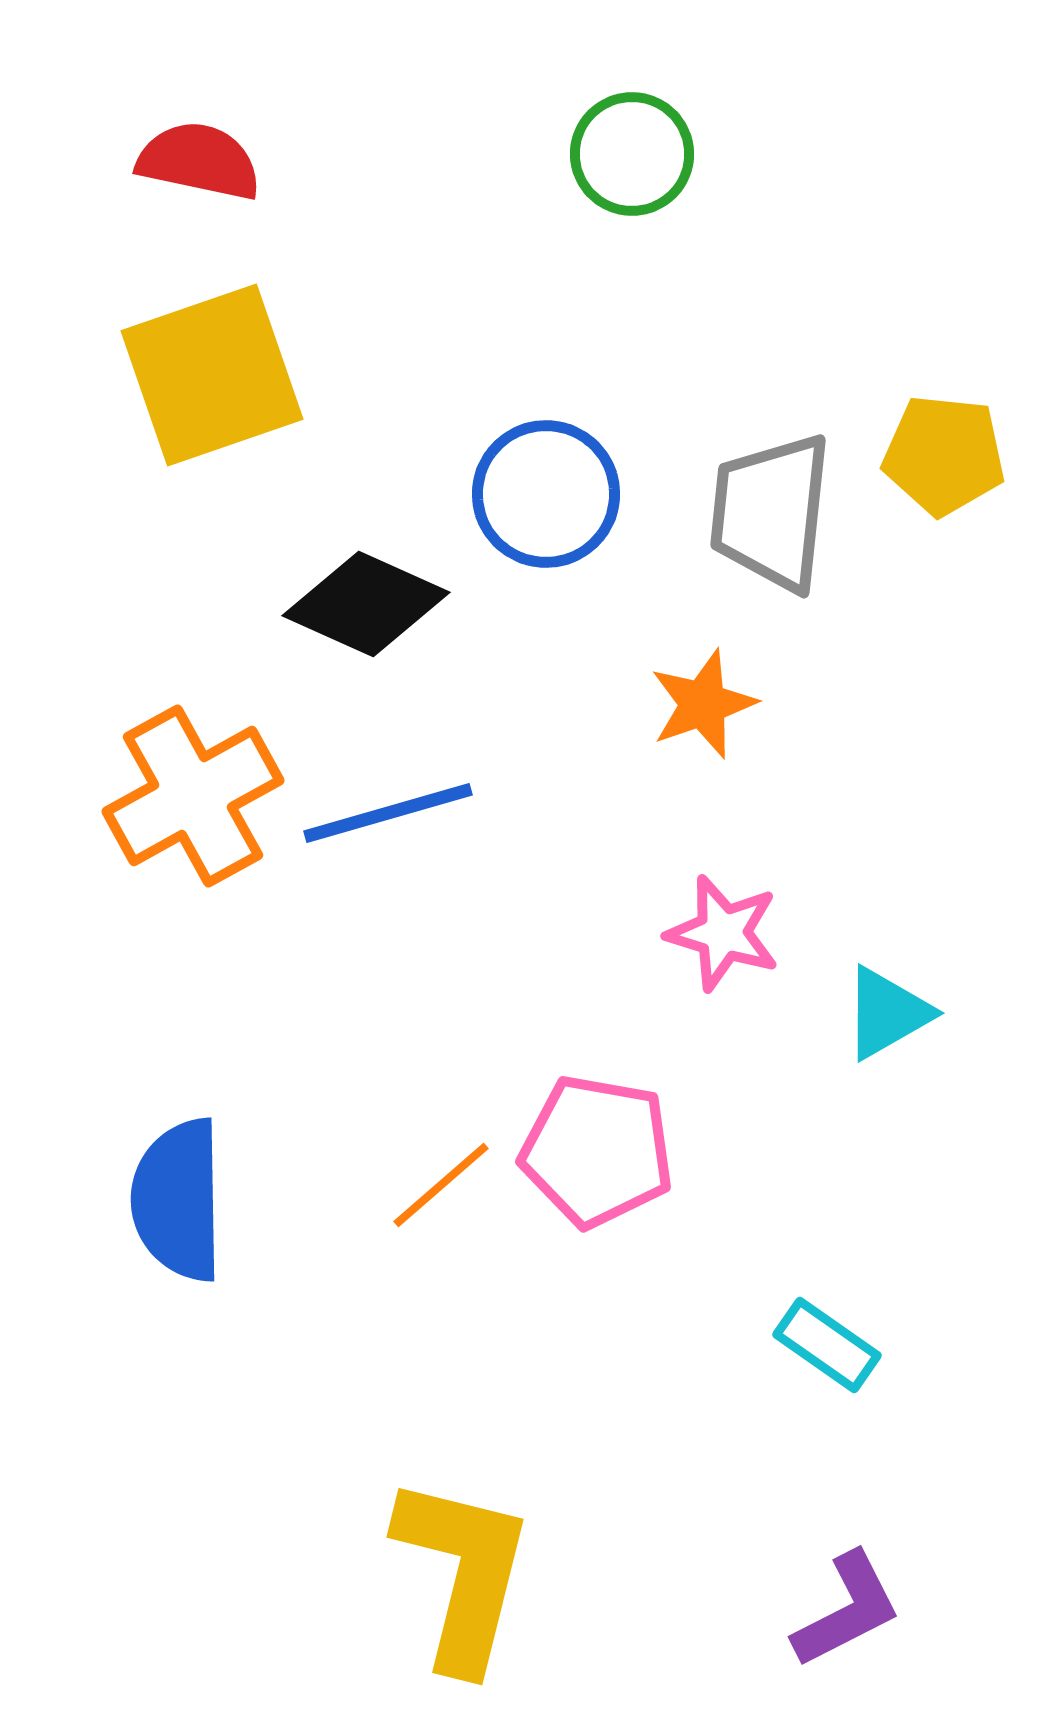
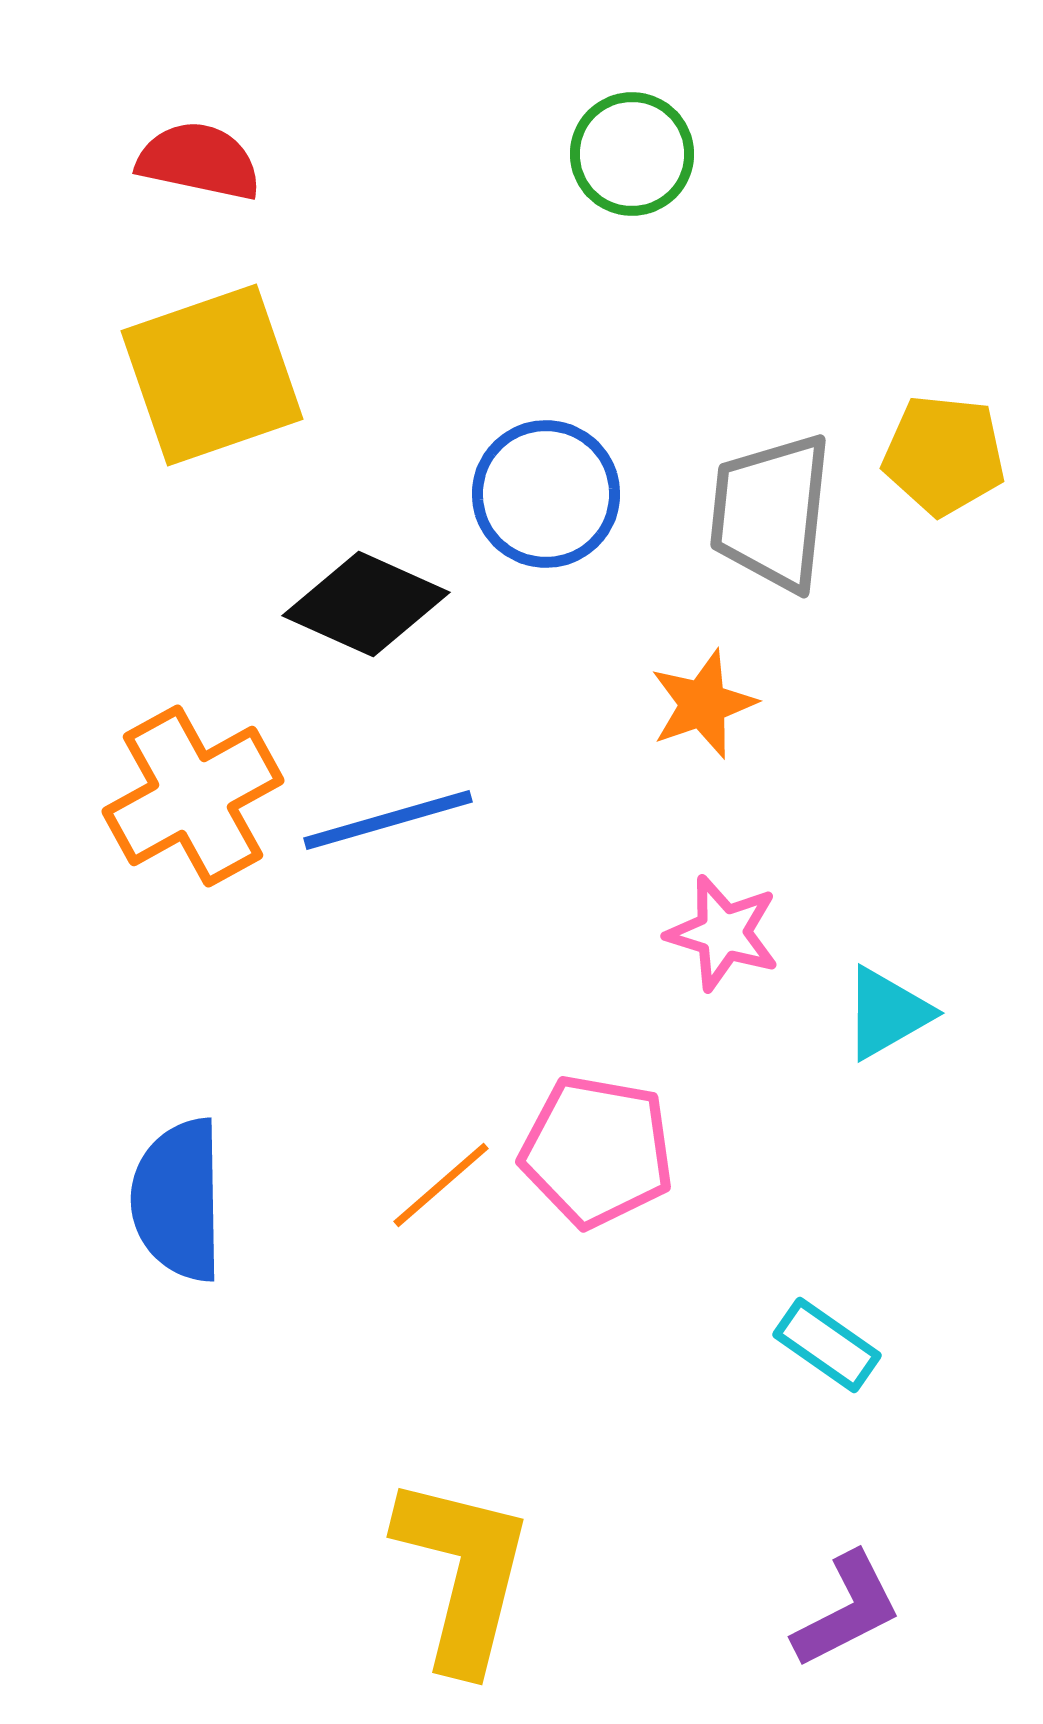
blue line: moved 7 px down
